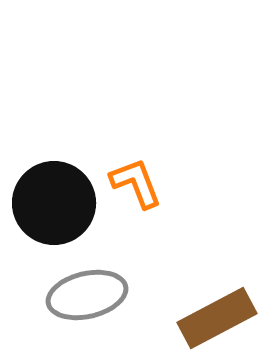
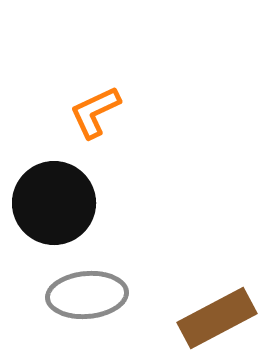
orange L-shape: moved 41 px left, 71 px up; rotated 94 degrees counterclockwise
gray ellipse: rotated 8 degrees clockwise
